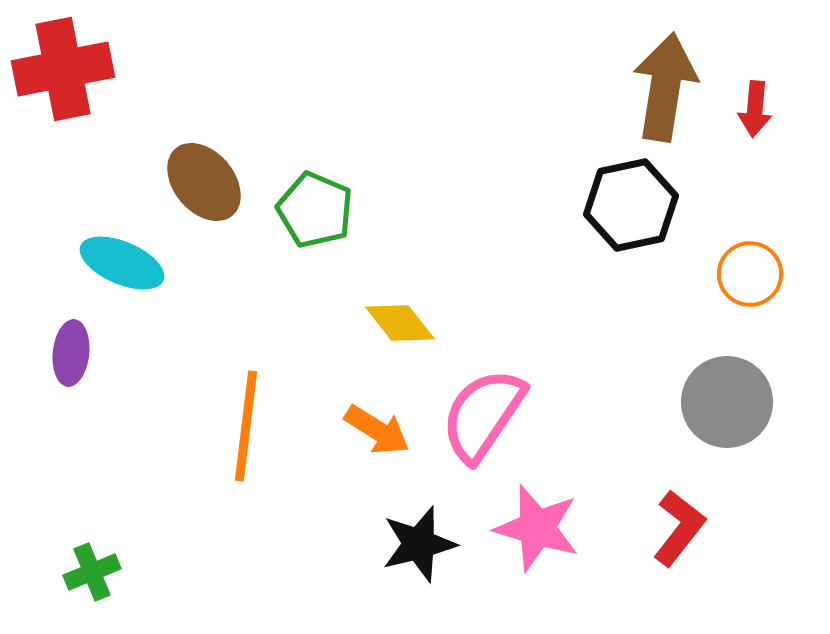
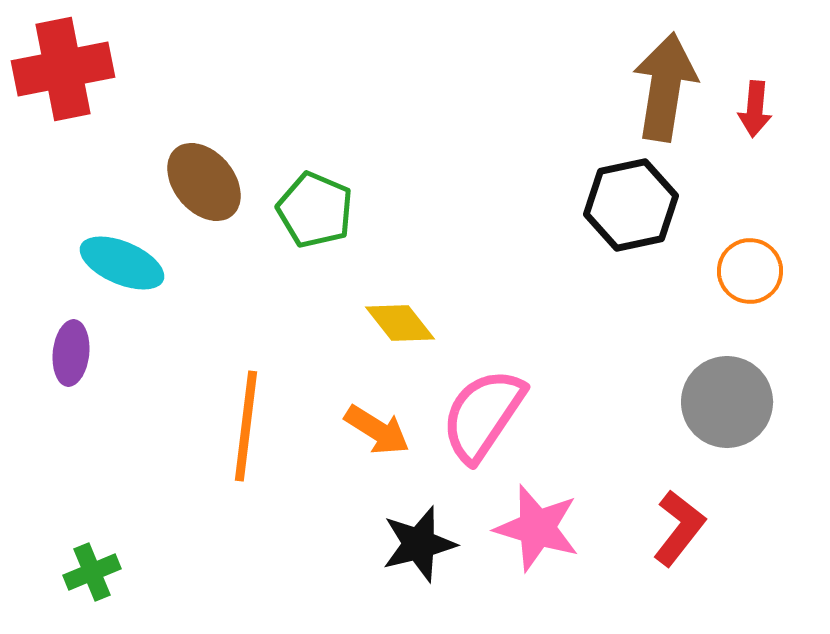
orange circle: moved 3 px up
